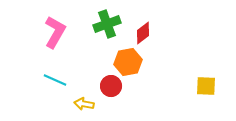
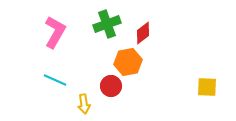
yellow square: moved 1 px right, 1 px down
yellow arrow: rotated 108 degrees counterclockwise
